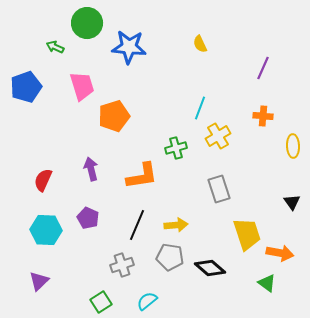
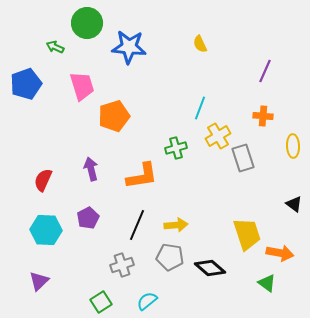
purple line: moved 2 px right, 3 px down
blue pentagon: moved 3 px up
gray rectangle: moved 24 px right, 31 px up
black triangle: moved 2 px right, 2 px down; rotated 18 degrees counterclockwise
purple pentagon: rotated 20 degrees clockwise
